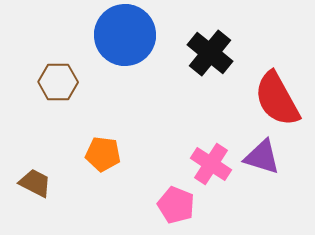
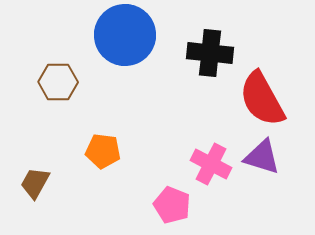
black cross: rotated 33 degrees counterclockwise
red semicircle: moved 15 px left
orange pentagon: moved 3 px up
pink cross: rotated 6 degrees counterclockwise
brown trapezoid: rotated 88 degrees counterclockwise
pink pentagon: moved 4 px left
